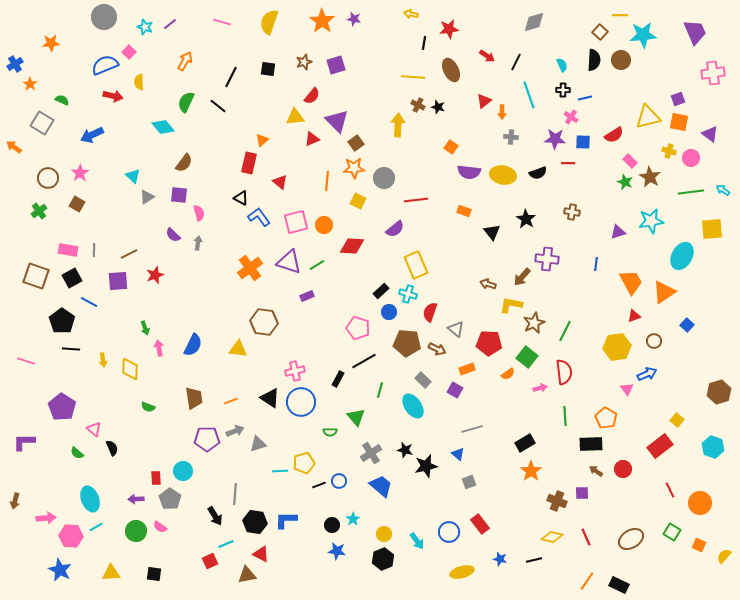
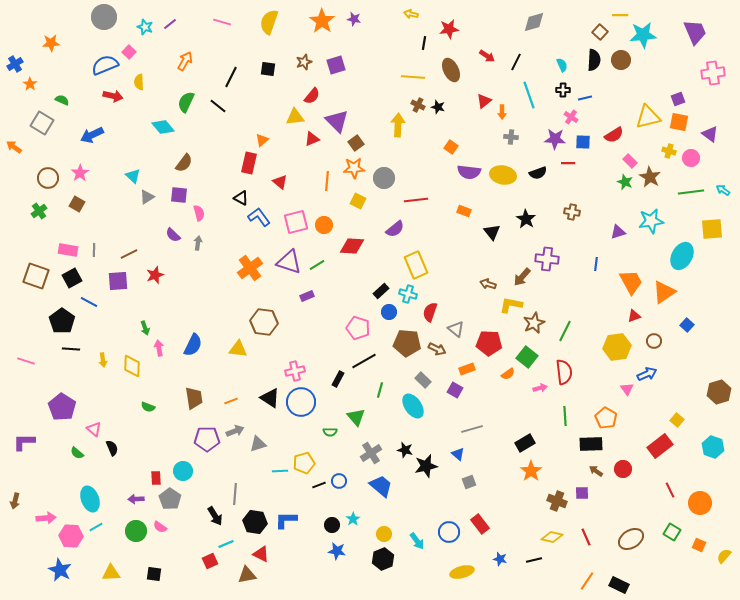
yellow diamond at (130, 369): moved 2 px right, 3 px up
